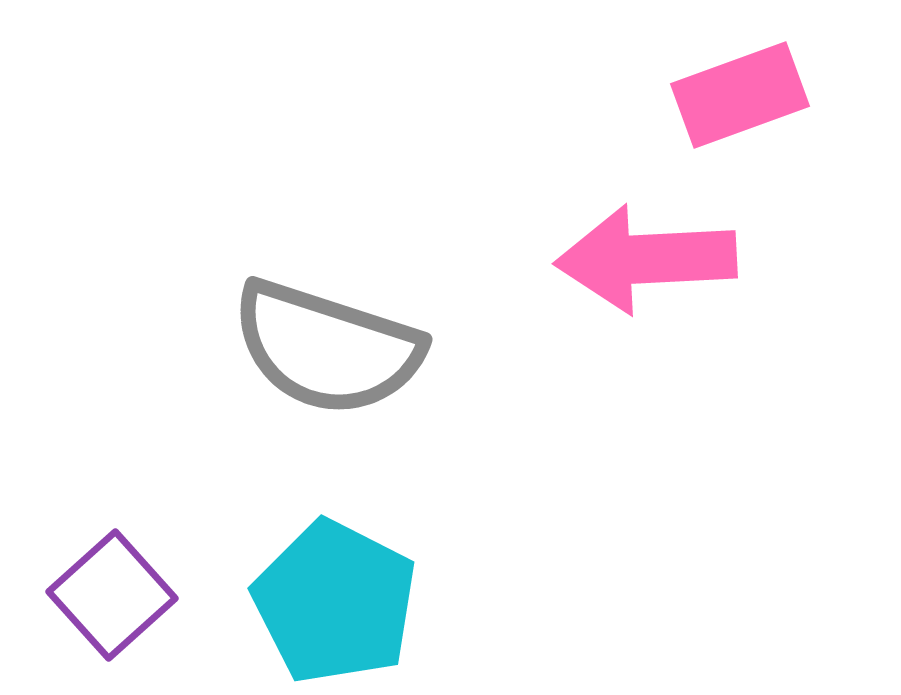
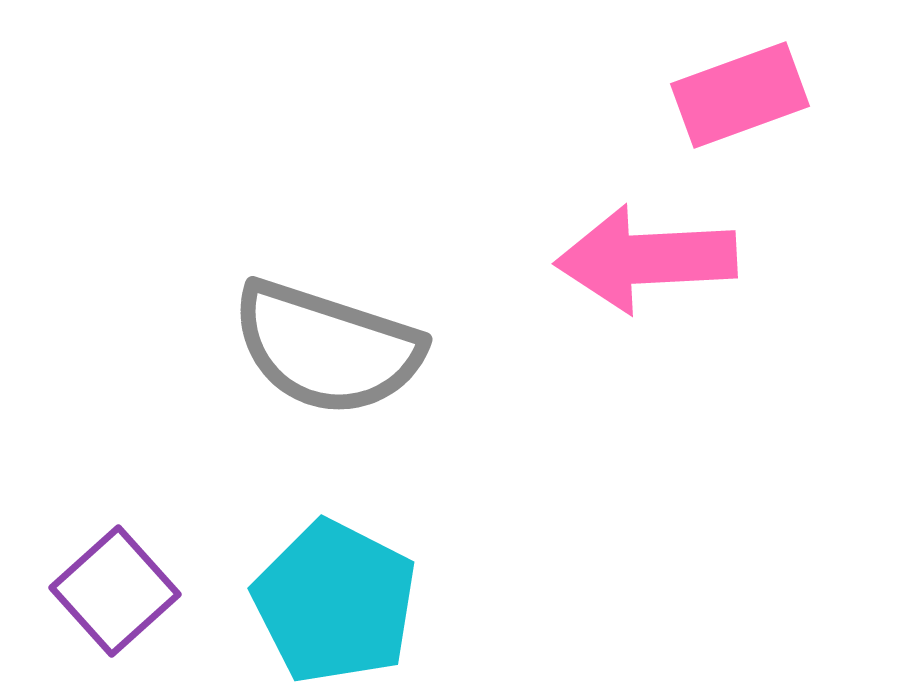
purple square: moved 3 px right, 4 px up
